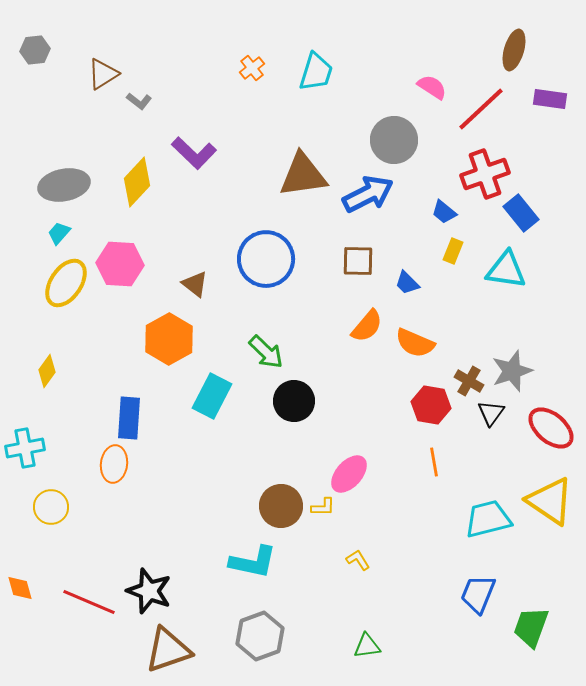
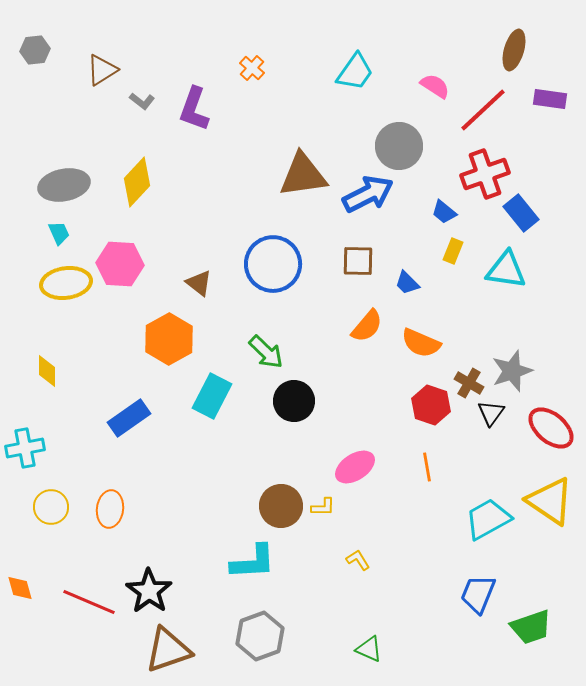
orange cross at (252, 68): rotated 10 degrees counterclockwise
cyan trapezoid at (316, 72): moved 39 px right; rotated 18 degrees clockwise
brown triangle at (103, 74): moved 1 px left, 4 px up
pink semicircle at (432, 87): moved 3 px right, 1 px up
gray L-shape at (139, 101): moved 3 px right
red line at (481, 109): moved 2 px right, 1 px down
gray circle at (394, 140): moved 5 px right, 6 px down
purple L-shape at (194, 153): moved 44 px up; rotated 66 degrees clockwise
cyan trapezoid at (59, 233): rotated 115 degrees clockwise
blue circle at (266, 259): moved 7 px right, 5 px down
yellow ellipse at (66, 283): rotated 48 degrees clockwise
brown triangle at (195, 284): moved 4 px right, 1 px up
orange semicircle at (415, 343): moved 6 px right
yellow diamond at (47, 371): rotated 36 degrees counterclockwise
brown cross at (469, 381): moved 2 px down
red hexagon at (431, 405): rotated 9 degrees clockwise
blue rectangle at (129, 418): rotated 51 degrees clockwise
orange line at (434, 462): moved 7 px left, 5 px down
orange ellipse at (114, 464): moved 4 px left, 45 px down
pink ellipse at (349, 474): moved 6 px right, 7 px up; rotated 15 degrees clockwise
cyan trapezoid at (488, 519): rotated 15 degrees counterclockwise
cyan L-shape at (253, 562): rotated 15 degrees counterclockwise
black star at (149, 591): rotated 15 degrees clockwise
green trapezoid at (531, 627): rotated 129 degrees counterclockwise
green triangle at (367, 646): moved 2 px right, 3 px down; rotated 32 degrees clockwise
